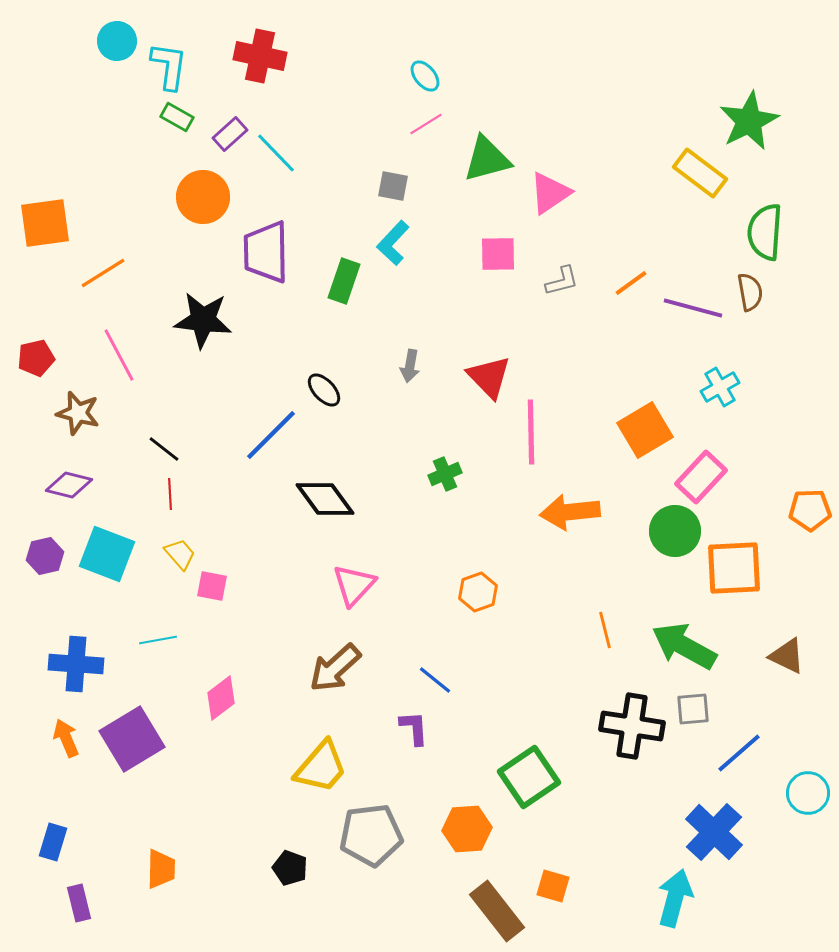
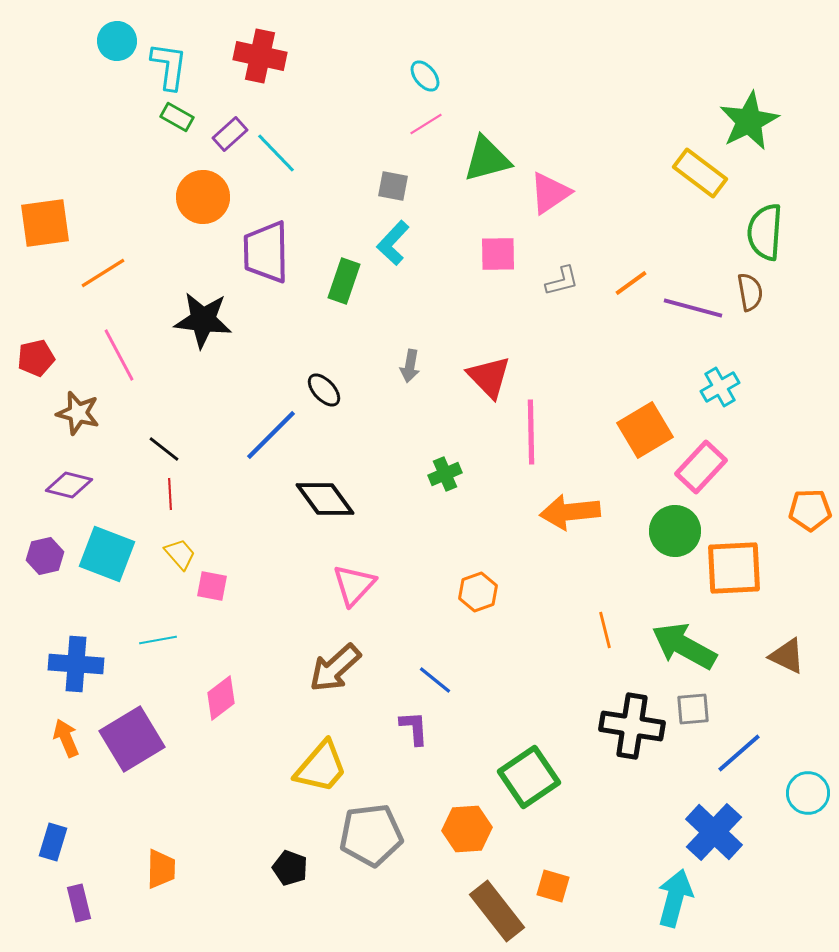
pink rectangle at (701, 477): moved 10 px up
